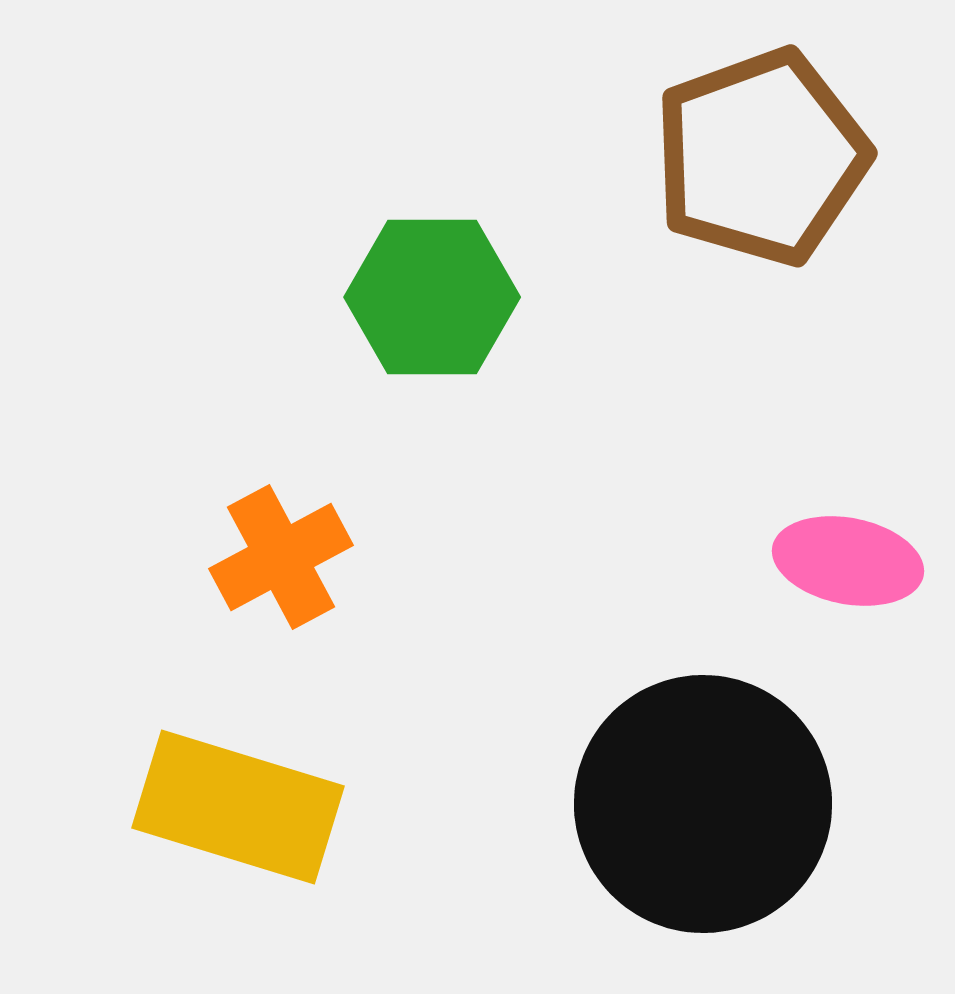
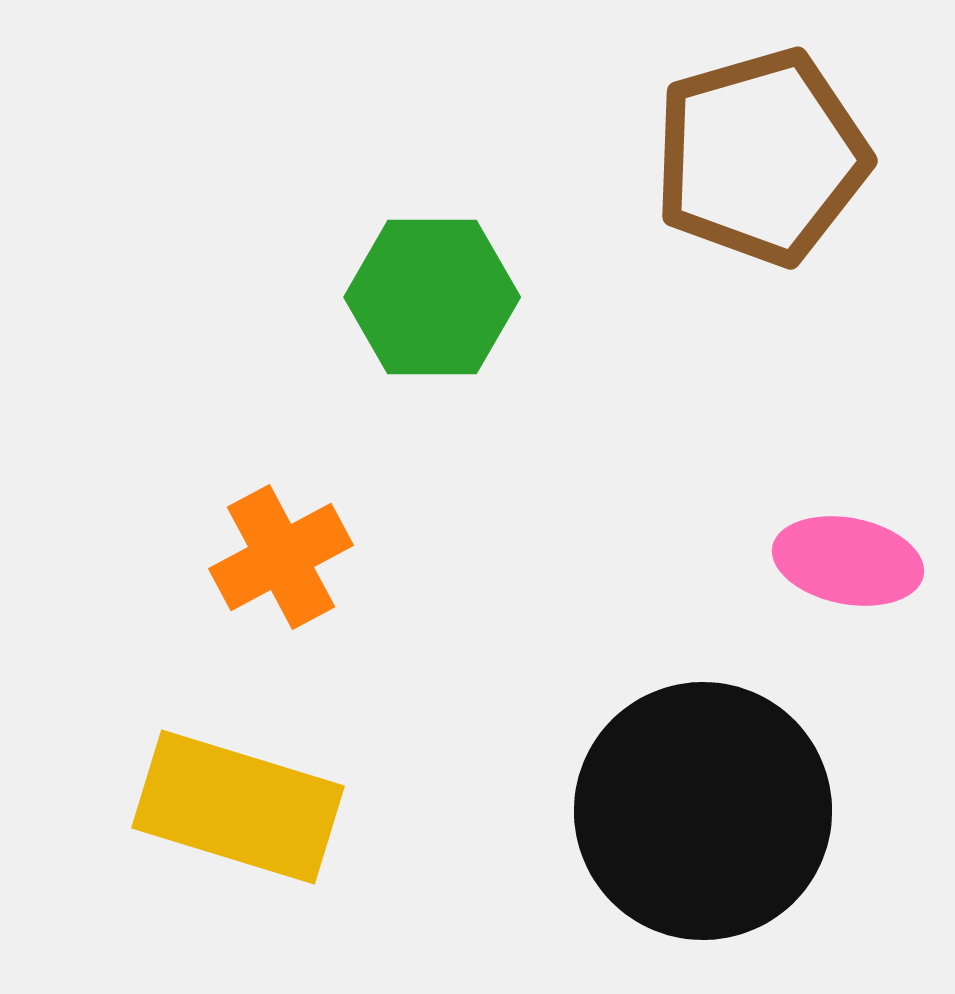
brown pentagon: rotated 4 degrees clockwise
black circle: moved 7 px down
